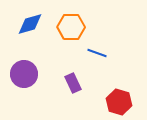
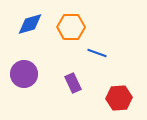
red hexagon: moved 4 px up; rotated 20 degrees counterclockwise
